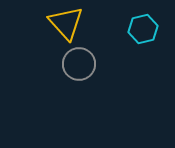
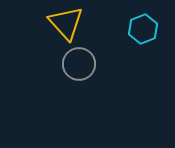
cyan hexagon: rotated 8 degrees counterclockwise
